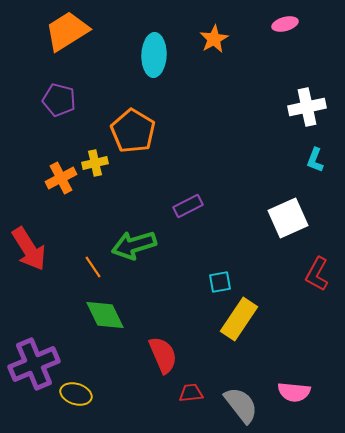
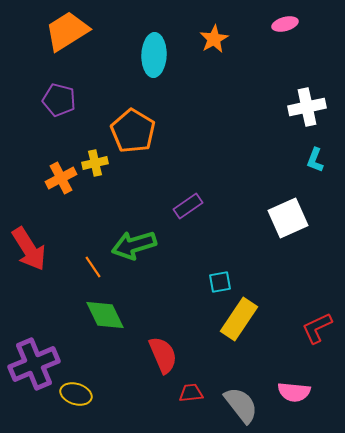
purple rectangle: rotated 8 degrees counterclockwise
red L-shape: moved 54 px down; rotated 36 degrees clockwise
